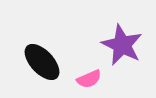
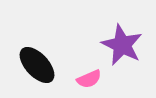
black ellipse: moved 5 px left, 3 px down
